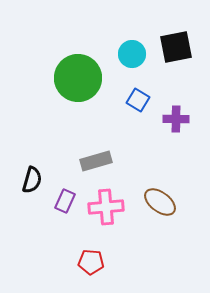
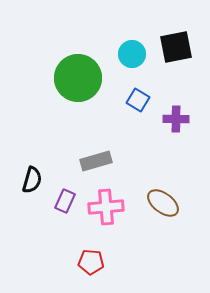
brown ellipse: moved 3 px right, 1 px down
